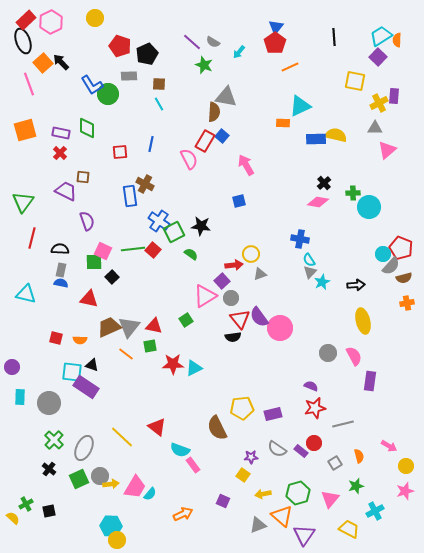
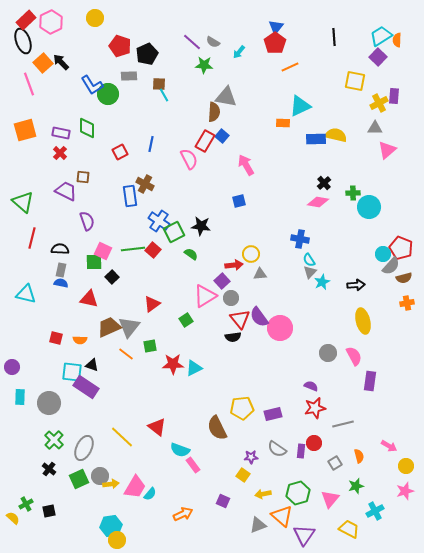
green star at (204, 65): rotated 18 degrees counterclockwise
cyan line at (159, 104): moved 5 px right, 9 px up
red square at (120, 152): rotated 21 degrees counterclockwise
green triangle at (23, 202): rotated 25 degrees counterclockwise
gray triangle at (260, 274): rotated 16 degrees clockwise
red triangle at (154, 326): moved 2 px left, 22 px up; rotated 48 degrees counterclockwise
purple rectangle at (301, 451): rotated 56 degrees clockwise
cyan hexagon at (111, 526): rotated 10 degrees counterclockwise
